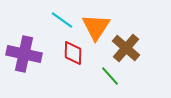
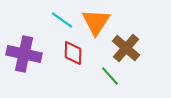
orange triangle: moved 5 px up
